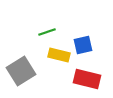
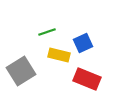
blue square: moved 2 px up; rotated 12 degrees counterclockwise
red rectangle: rotated 8 degrees clockwise
